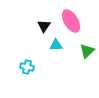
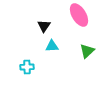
pink ellipse: moved 8 px right, 6 px up
cyan triangle: moved 4 px left, 1 px down
cyan cross: rotated 16 degrees counterclockwise
